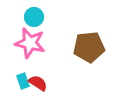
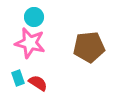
cyan rectangle: moved 5 px left, 3 px up
